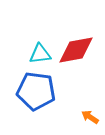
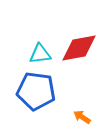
red diamond: moved 3 px right, 2 px up
orange arrow: moved 8 px left
